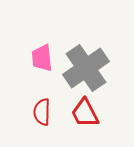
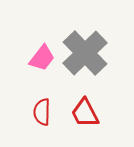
pink trapezoid: rotated 136 degrees counterclockwise
gray cross: moved 1 px left, 15 px up; rotated 9 degrees counterclockwise
